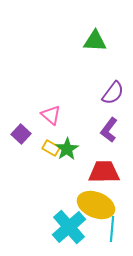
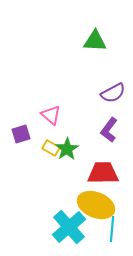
purple semicircle: rotated 25 degrees clockwise
purple square: rotated 30 degrees clockwise
red trapezoid: moved 1 px left, 1 px down
